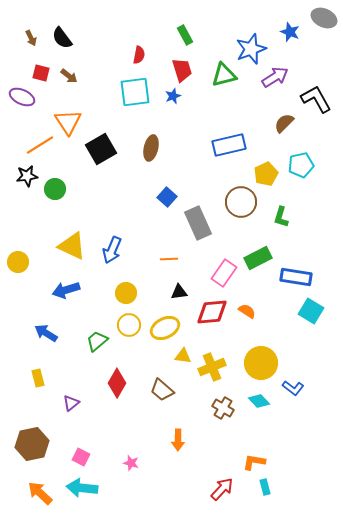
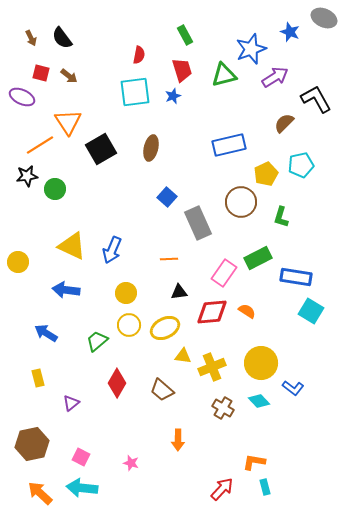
blue arrow at (66, 290): rotated 24 degrees clockwise
